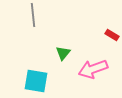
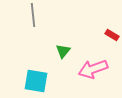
green triangle: moved 2 px up
